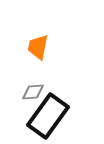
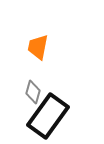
gray diamond: rotated 70 degrees counterclockwise
